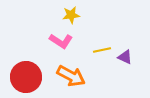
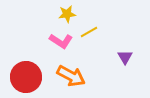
yellow star: moved 4 px left, 1 px up
yellow line: moved 13 px left, 18 px up; rotated 18 degrees counterclockwise
purple triangle: rotated 35 degrees clockwise
